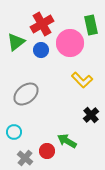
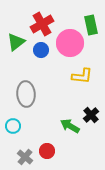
yellow L-shape: moved 4 px up; rotated 40 degrees counterclockwise
gray ellipse: rotated 55 degrees counterclockwise
cyan circle: moved 1 px left, 6 px up
green arrow: moved 3 px right, 15 px up
gray cross: moved 1 px up
